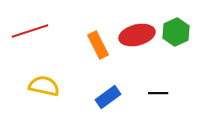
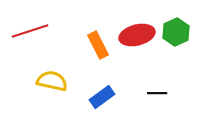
yellow semicircle: moved 8 px right, 5 px up
black line: moved 1 px left
blue rectangle: moved 6 px left
